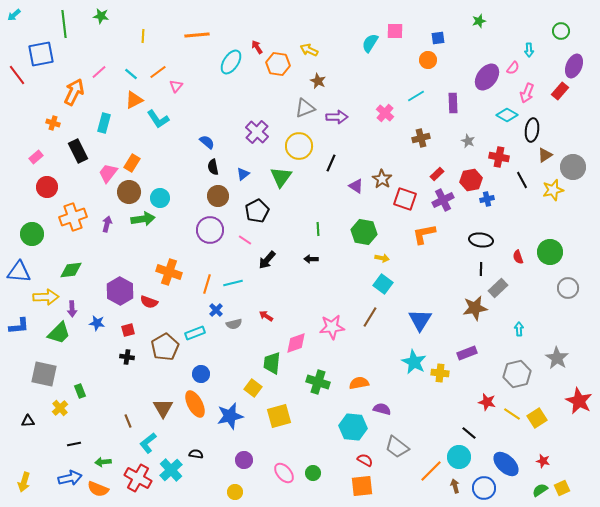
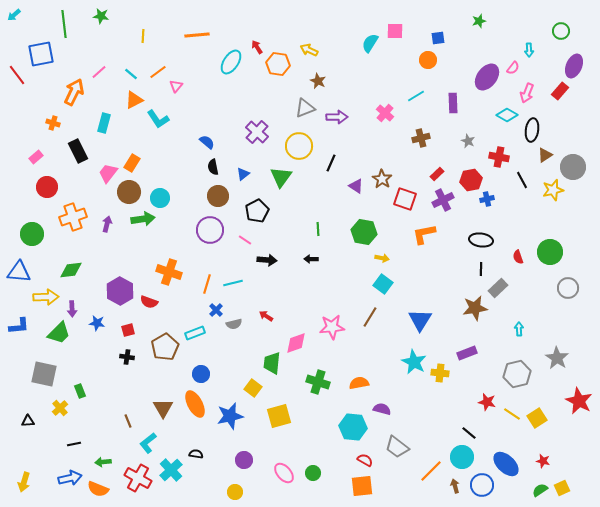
black arrow at (267, 260): rotated 126 degrees counterclockwise
cyan circle at (459, 457): moved 3 px right
blue circle at (484, 488): moved 2 px left, 3 px up
